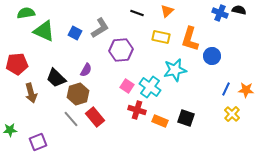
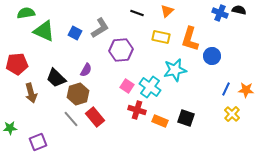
green star: moved 2 px up
